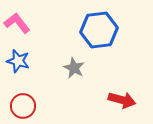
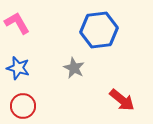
pink L-shape: rotated 8 degrees clockwise
blue star: moved 7 px down
red arrow: rotated 24 degrees clockwise
